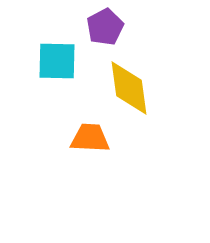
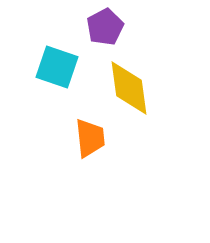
cyan square: moved 6 px down; rotated 18 degrees clockwise
orange trapezoid: rotated 81 degrees clockwise
